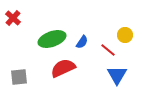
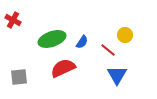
red cross: moved 2 px down; rotated 14 degrees counterclockwise
